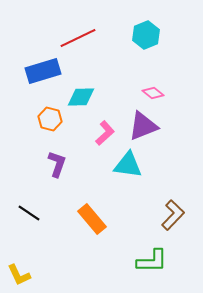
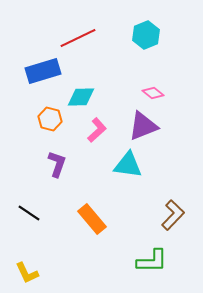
pink L-shape: moved 8 px left, 3 px up
yellow L-shape: moved 8 px right, 2 px up
